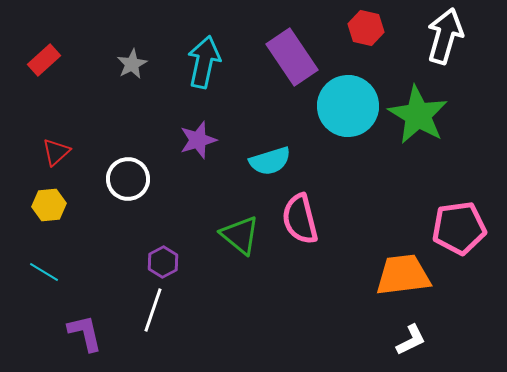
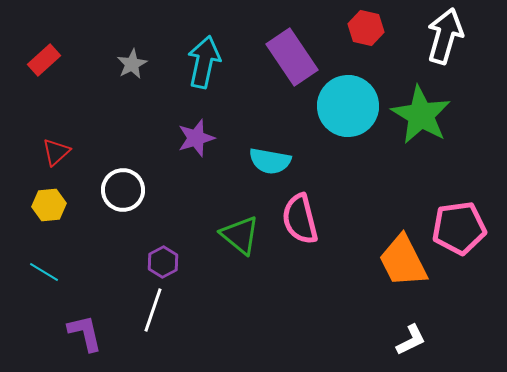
green star: moved 3 px right
purple star: moved 2 px left, 2 px up
cyan semicircle: rotated 27 degrees clockwise
white circle: moved 5 px left, 11 px down
orange trapezoid: moved 14 px up; rotated 110 degrees counterclockwise
